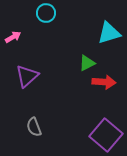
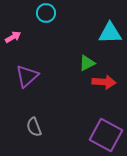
cyan triangle: moved 1 px right; rotated 15 degrees clockwise
purple square: rotated 12 degrees counterclockwise
